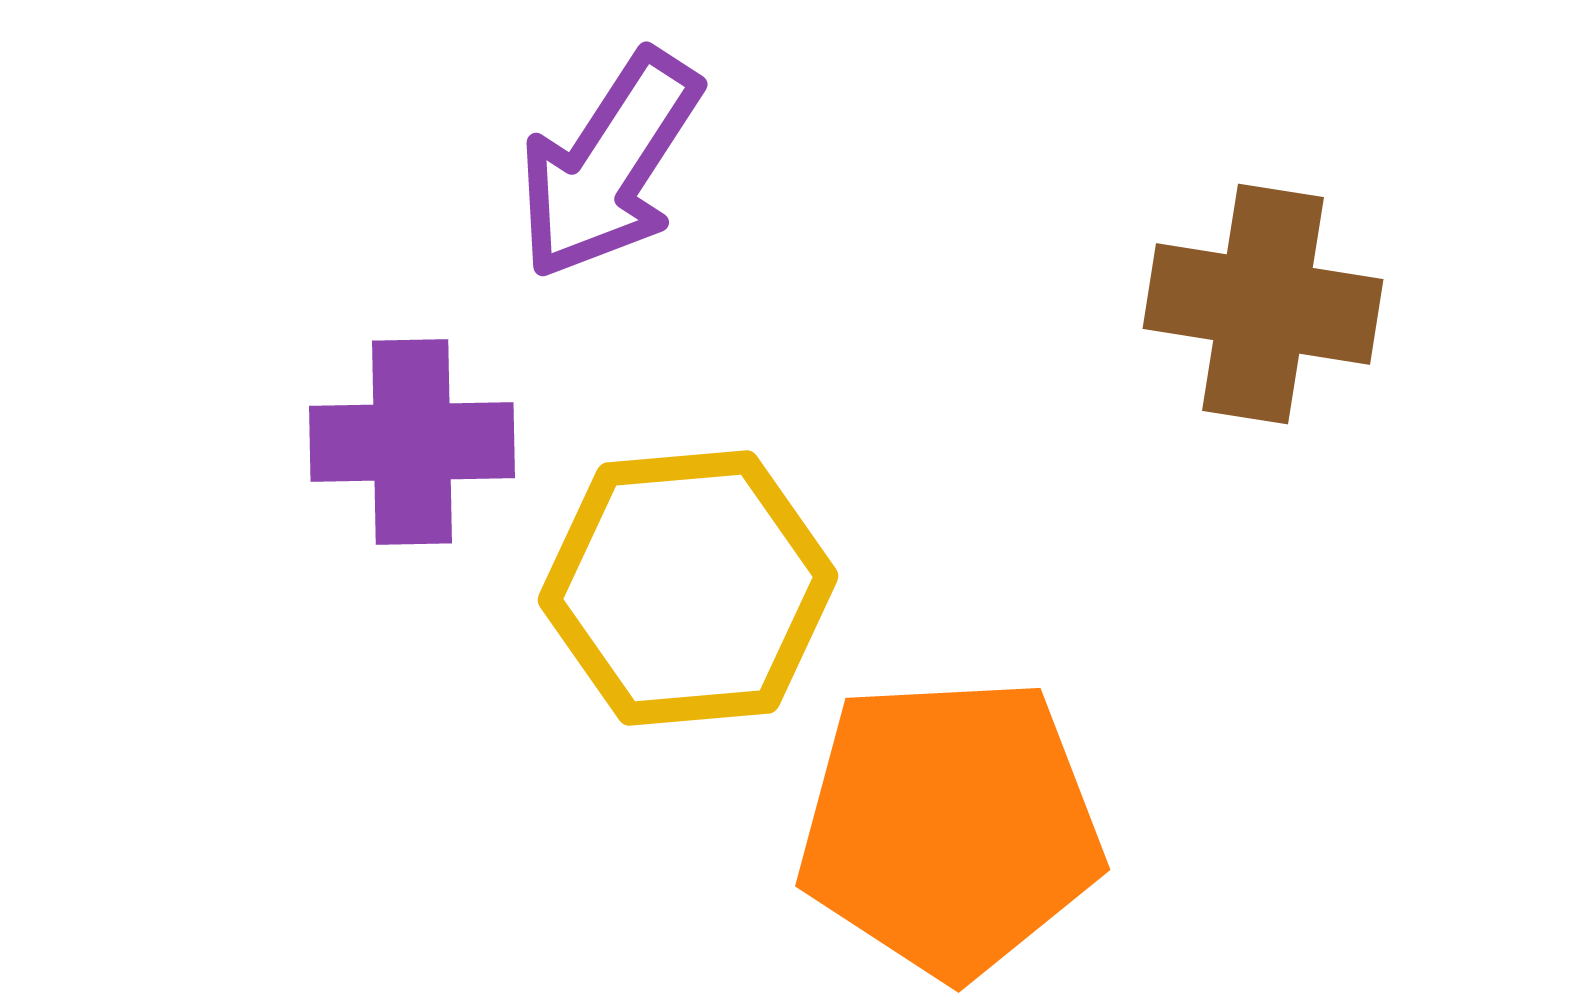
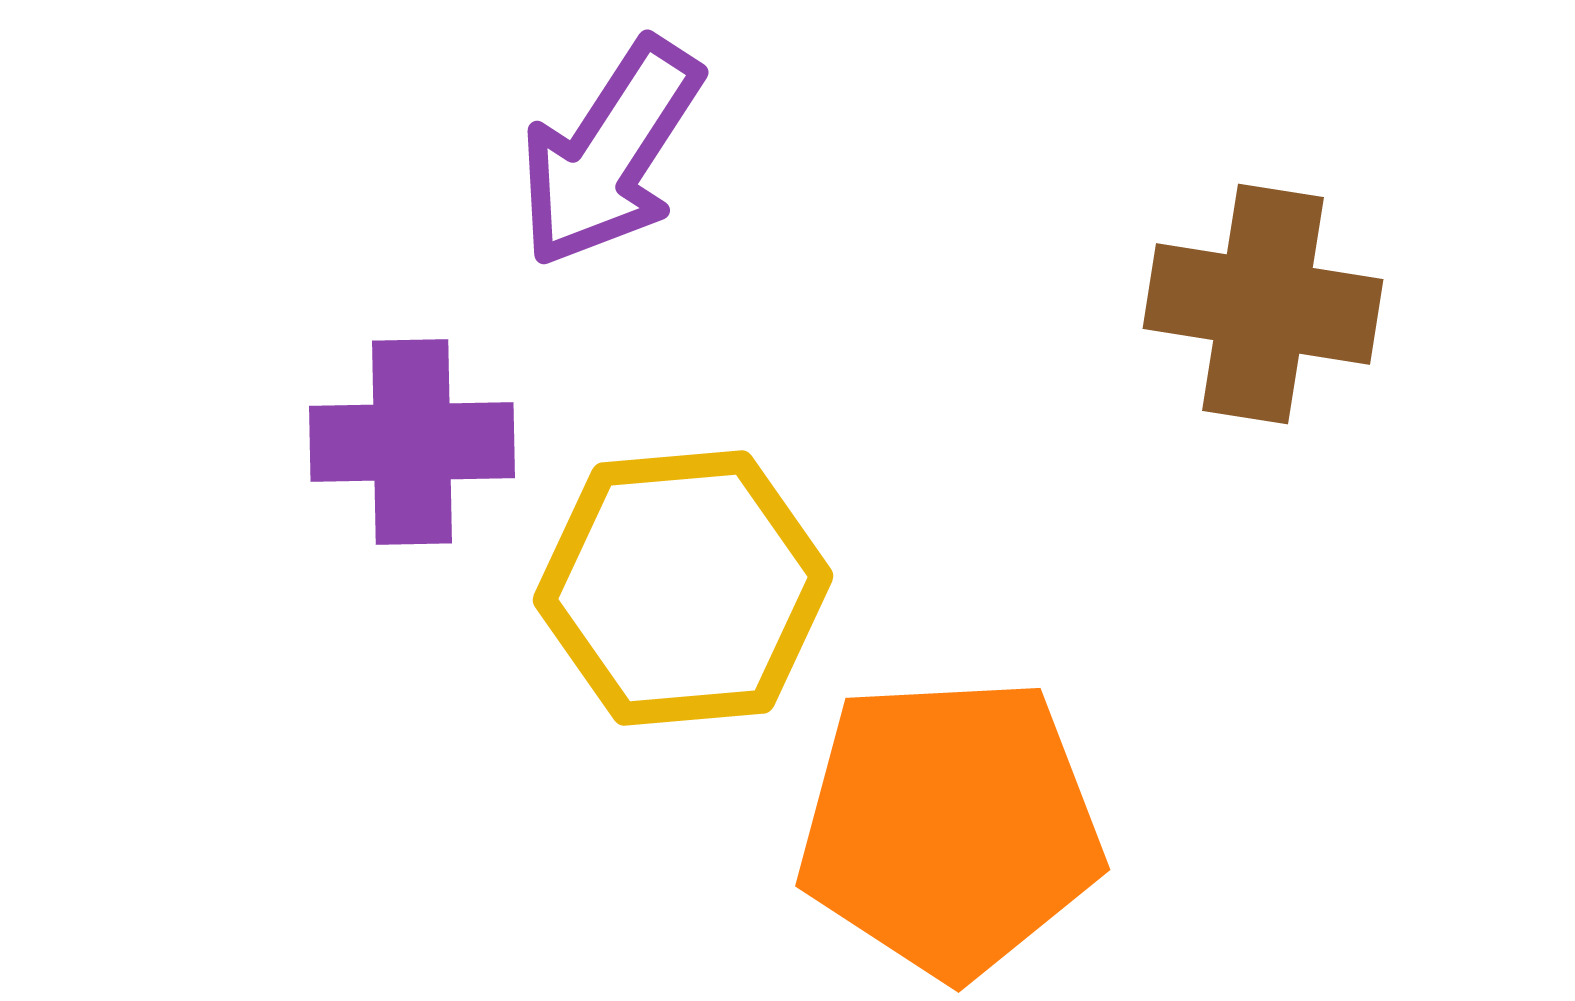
purple arrow: moved 1 px right, 12 px up
yellow hexagon: moved 5 px left
